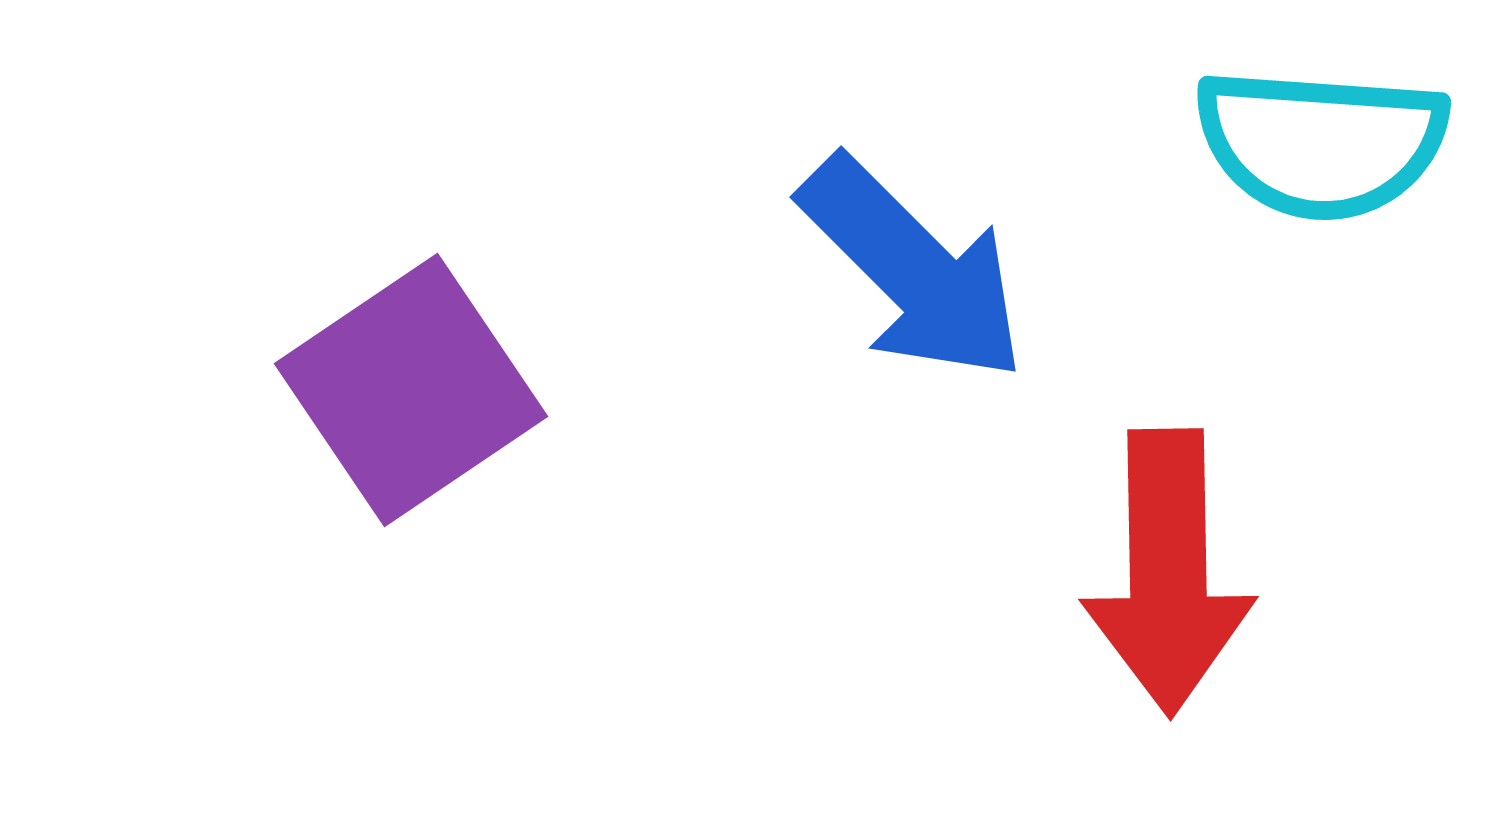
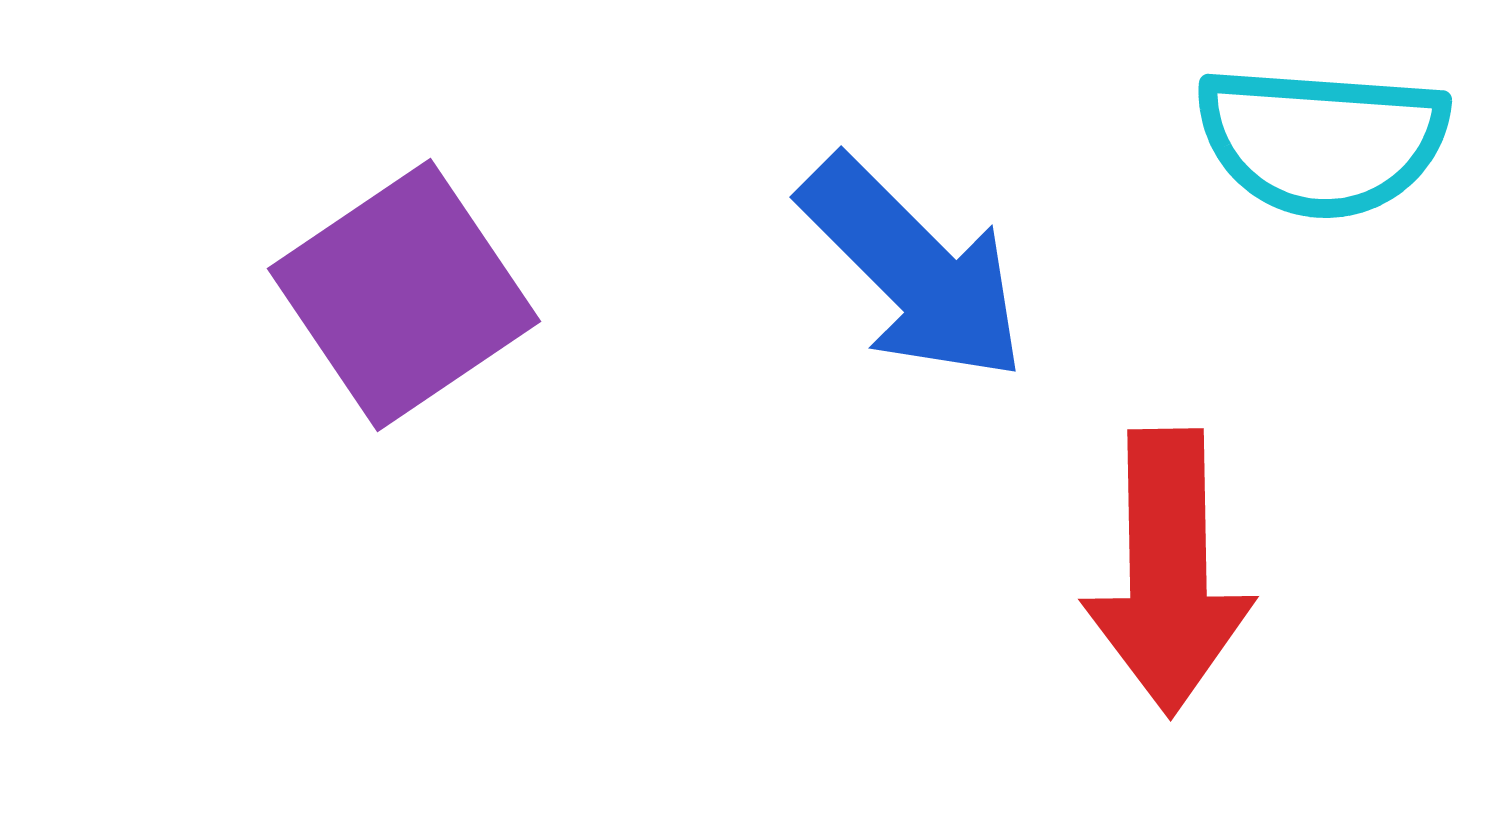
cyan semicircle: moved 1 px right, 2 px up
purple square: moved 7 px left, 95 px up
